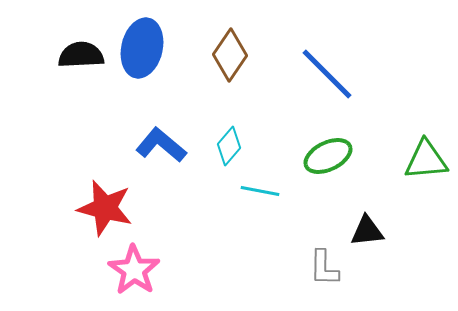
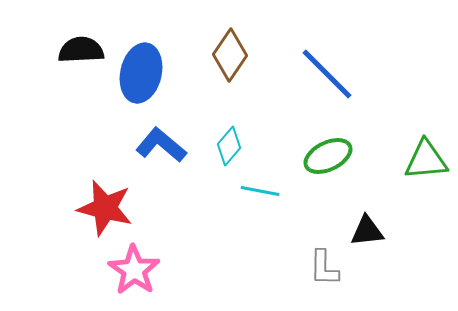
blue ellipse: moved 1 px left, 25 px down
black semicircle: moved 5 px up
